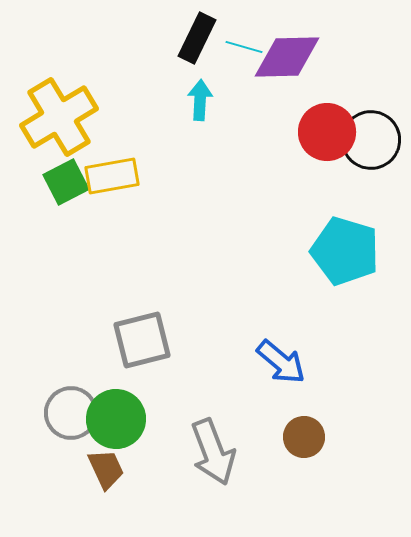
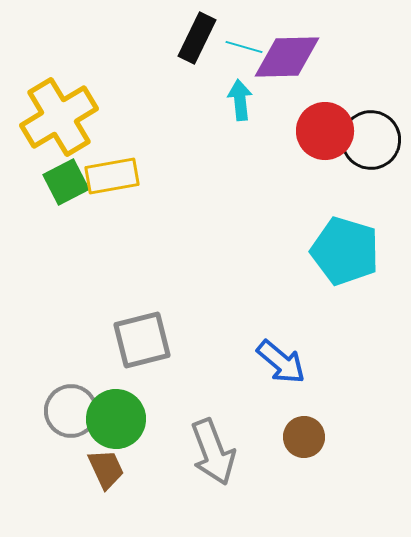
cyan arrow: moved 40 px right; rotated 9 degrees counterclockwise
red circle: moved 2 px left, 1 px up
gray circle: moved 2 px up
